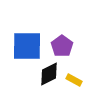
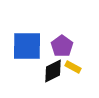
black diamond: moved 4 px right, 3 px up
yellow rectangle: moved 1 px left, 13 px up
